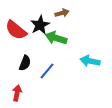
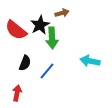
green arrow: moved 4 px left; rotated 110 degrees counterclockwise
